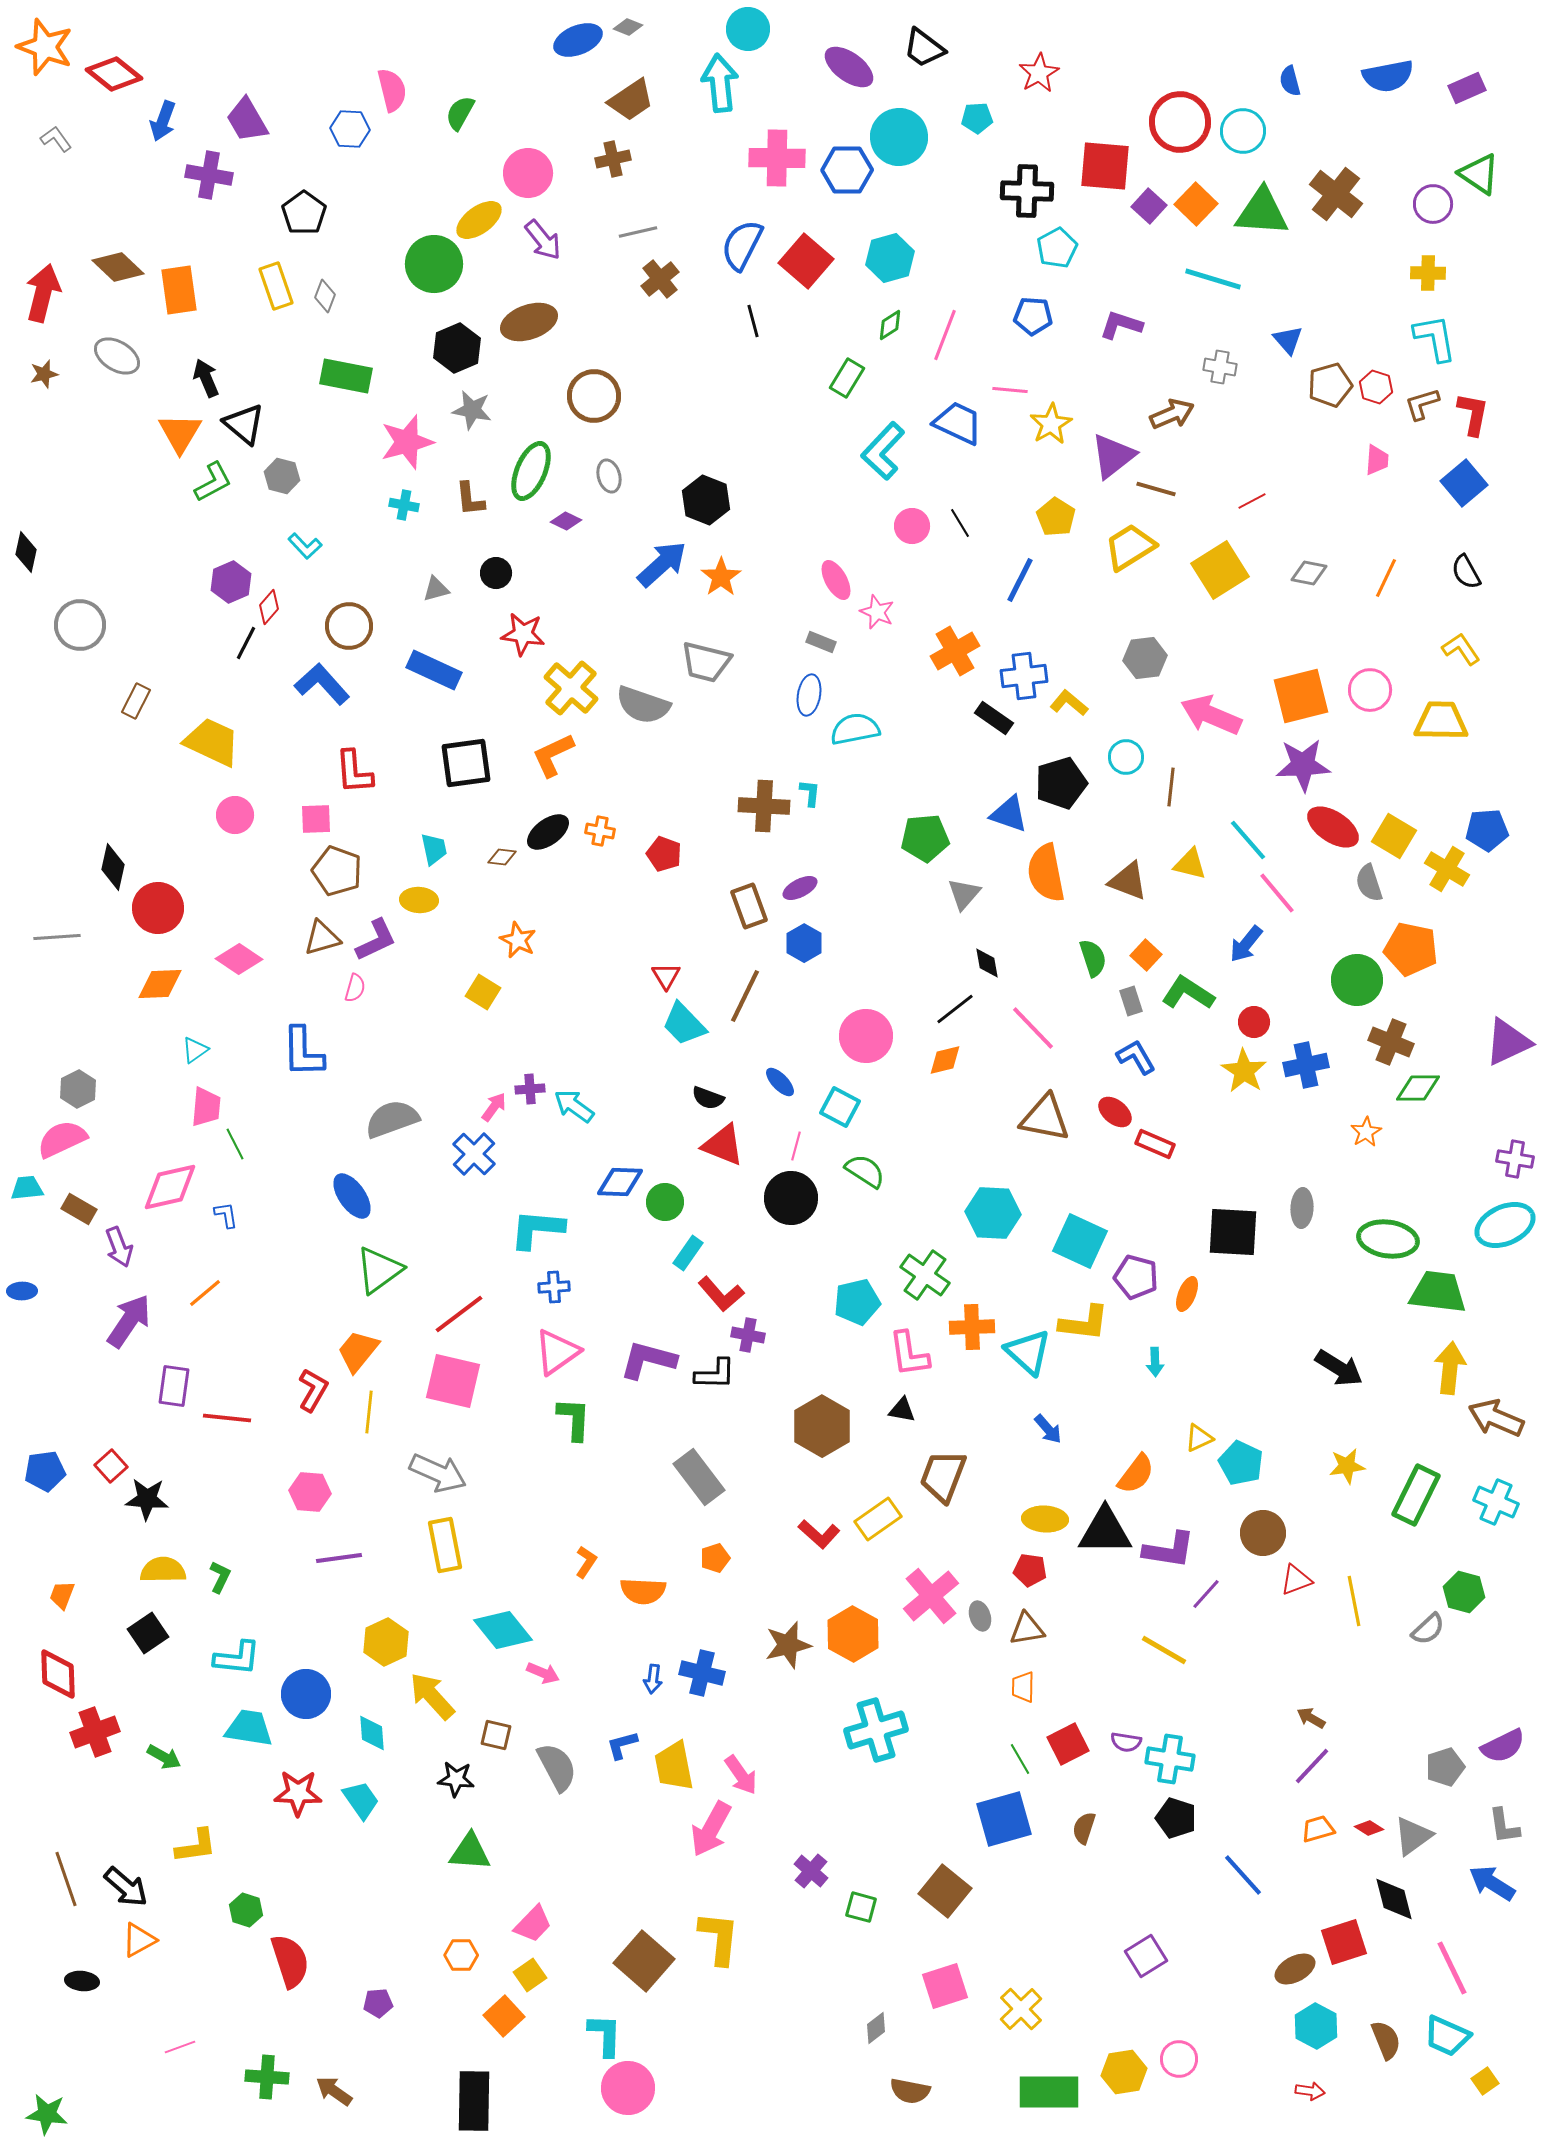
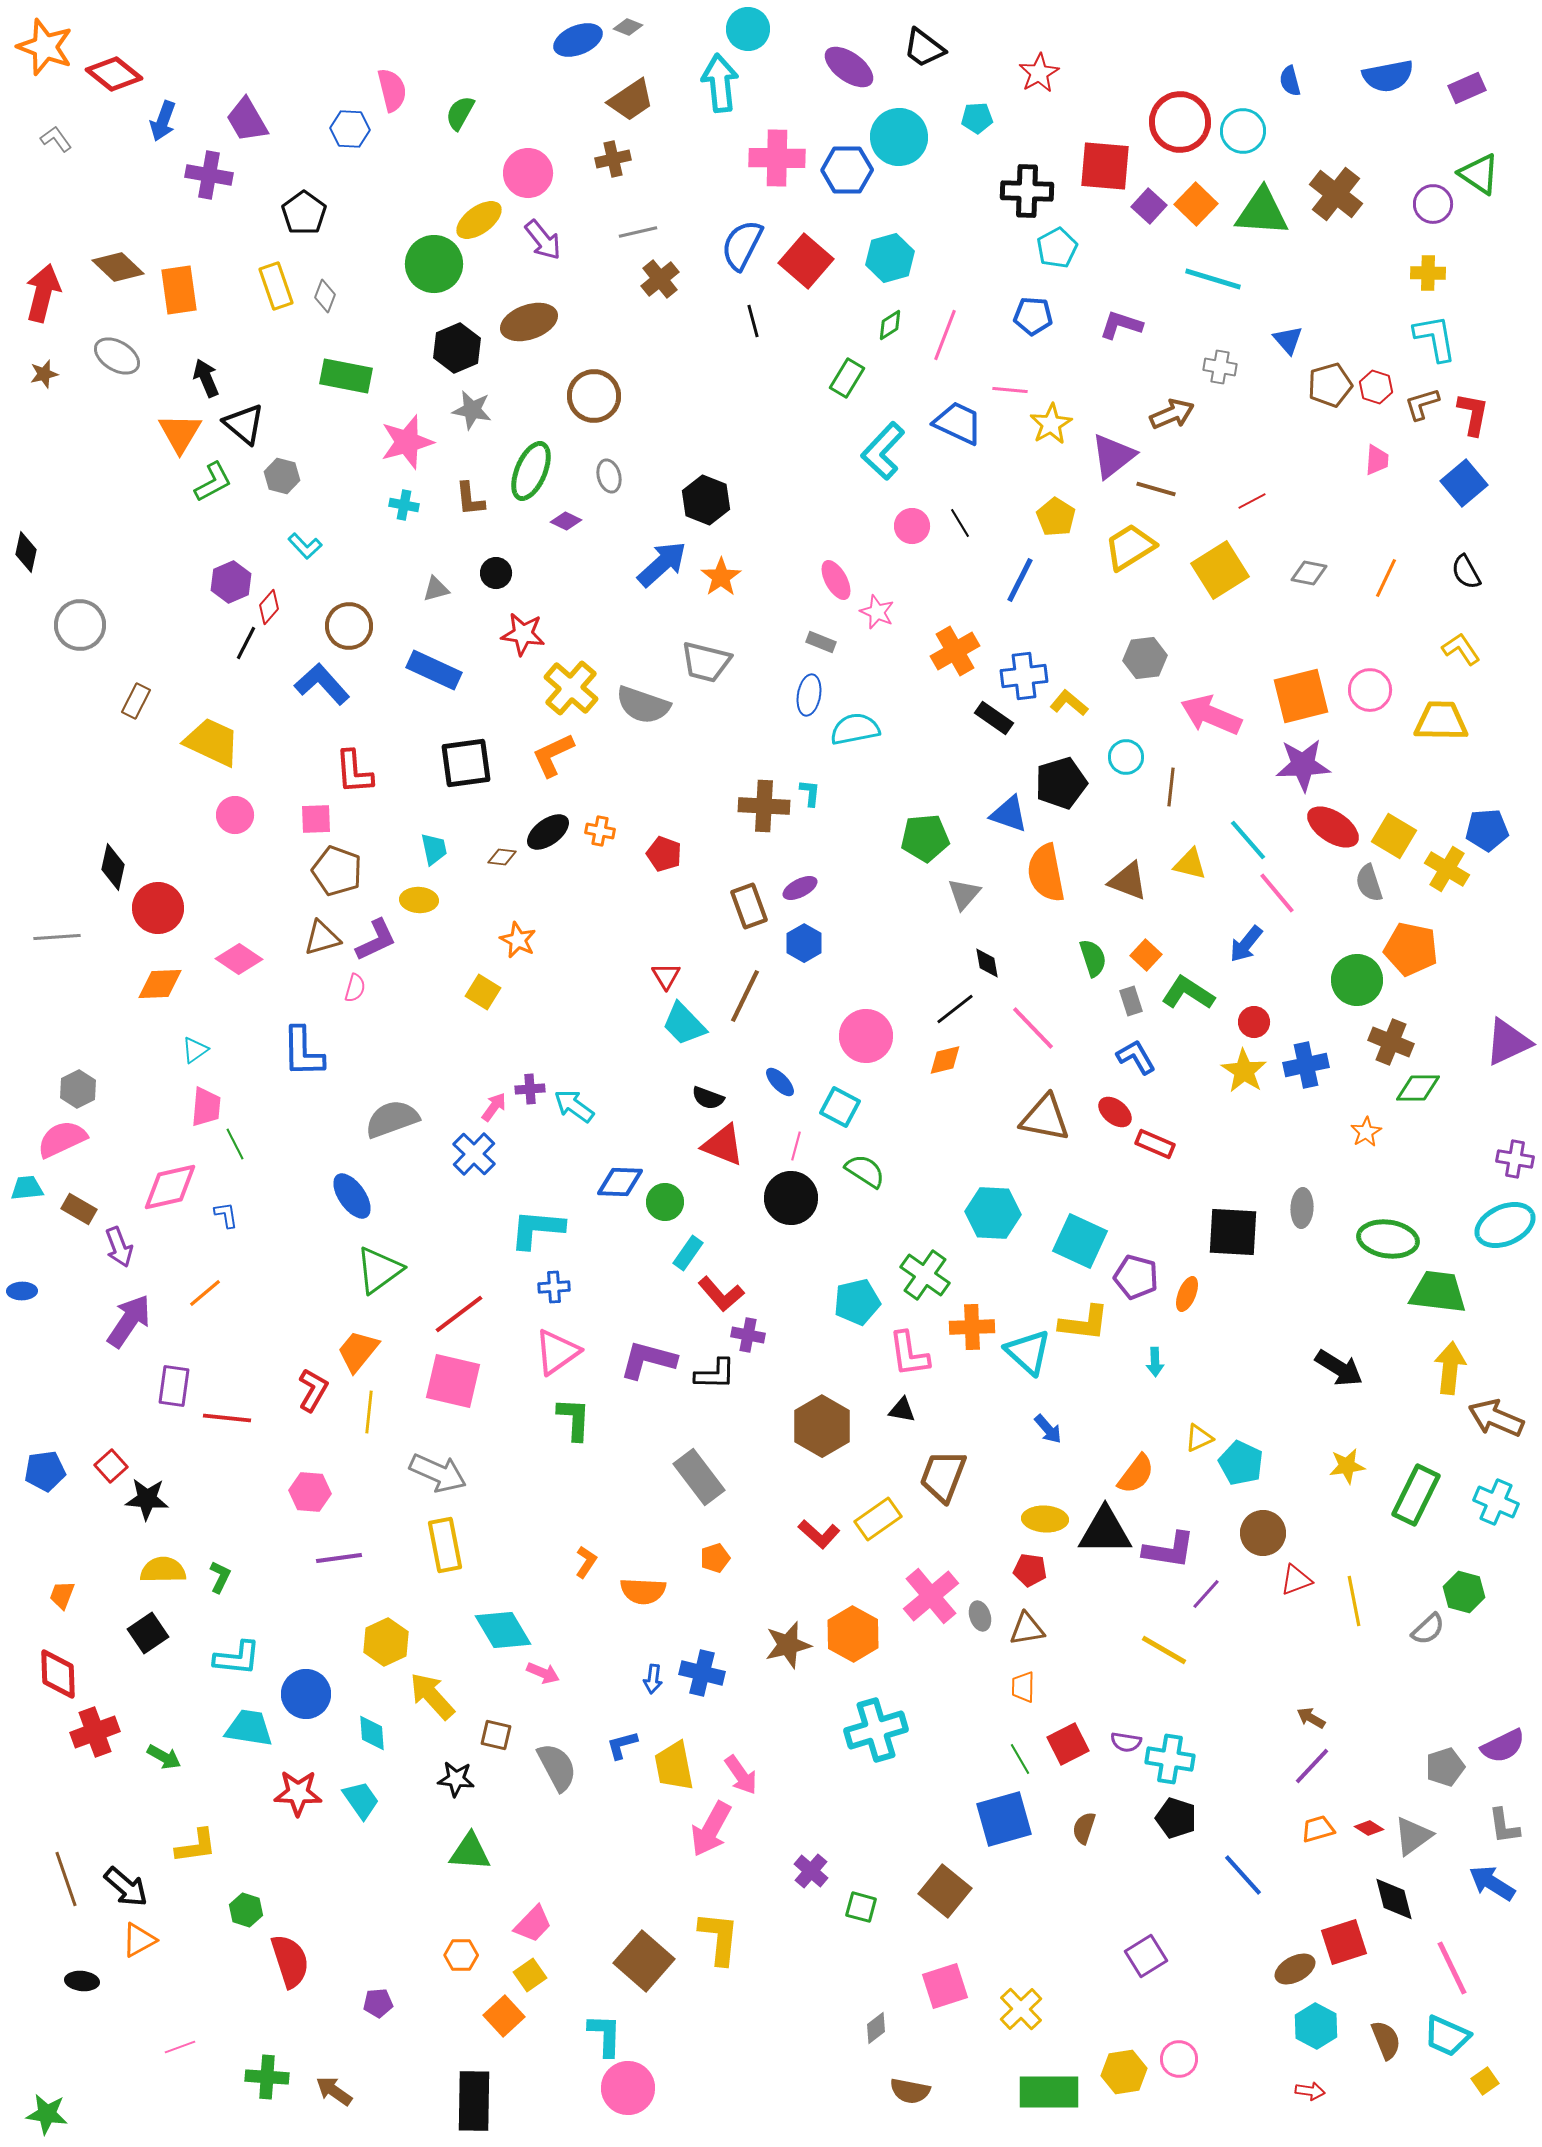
cyan diamond at (503, 1630): rotated 8 degrees clockwise
